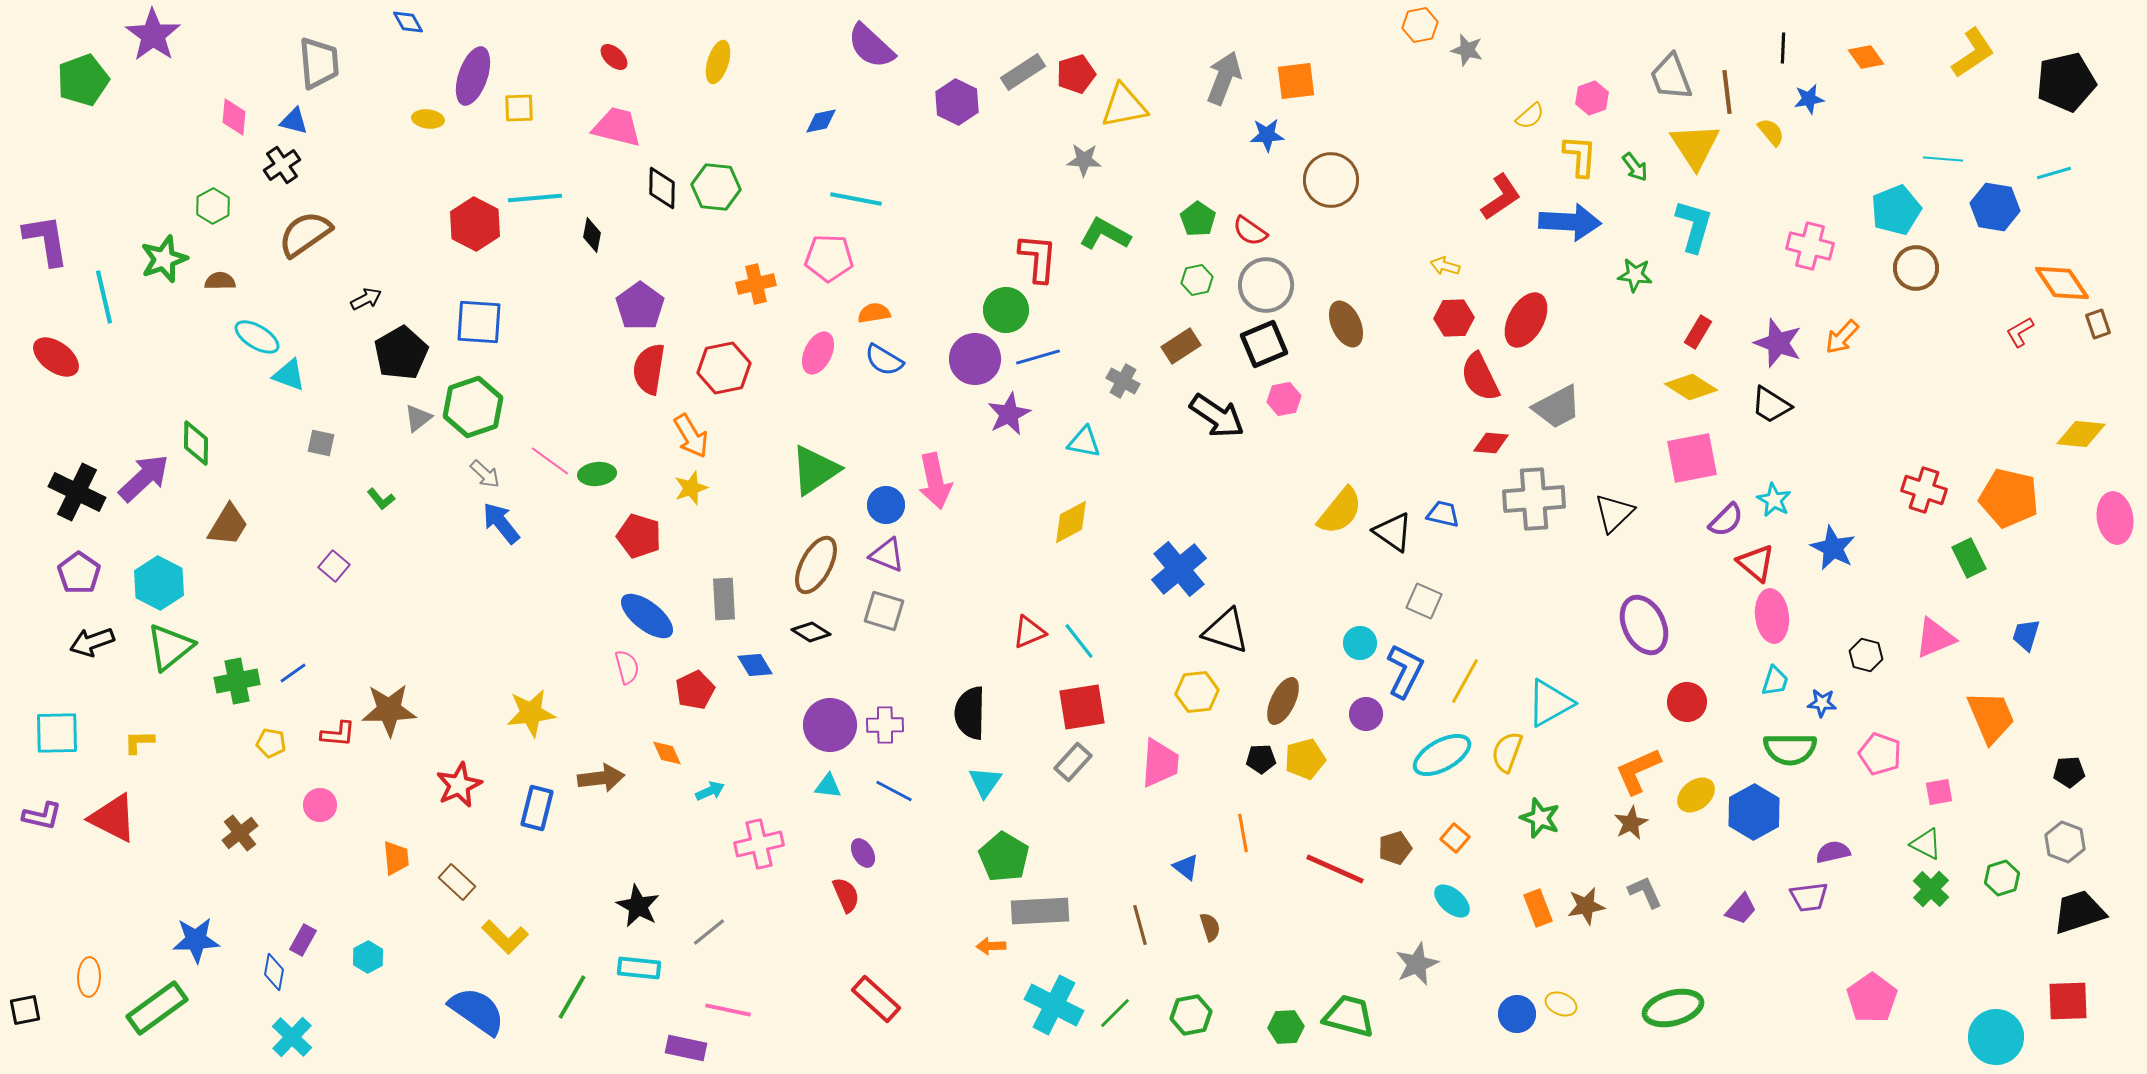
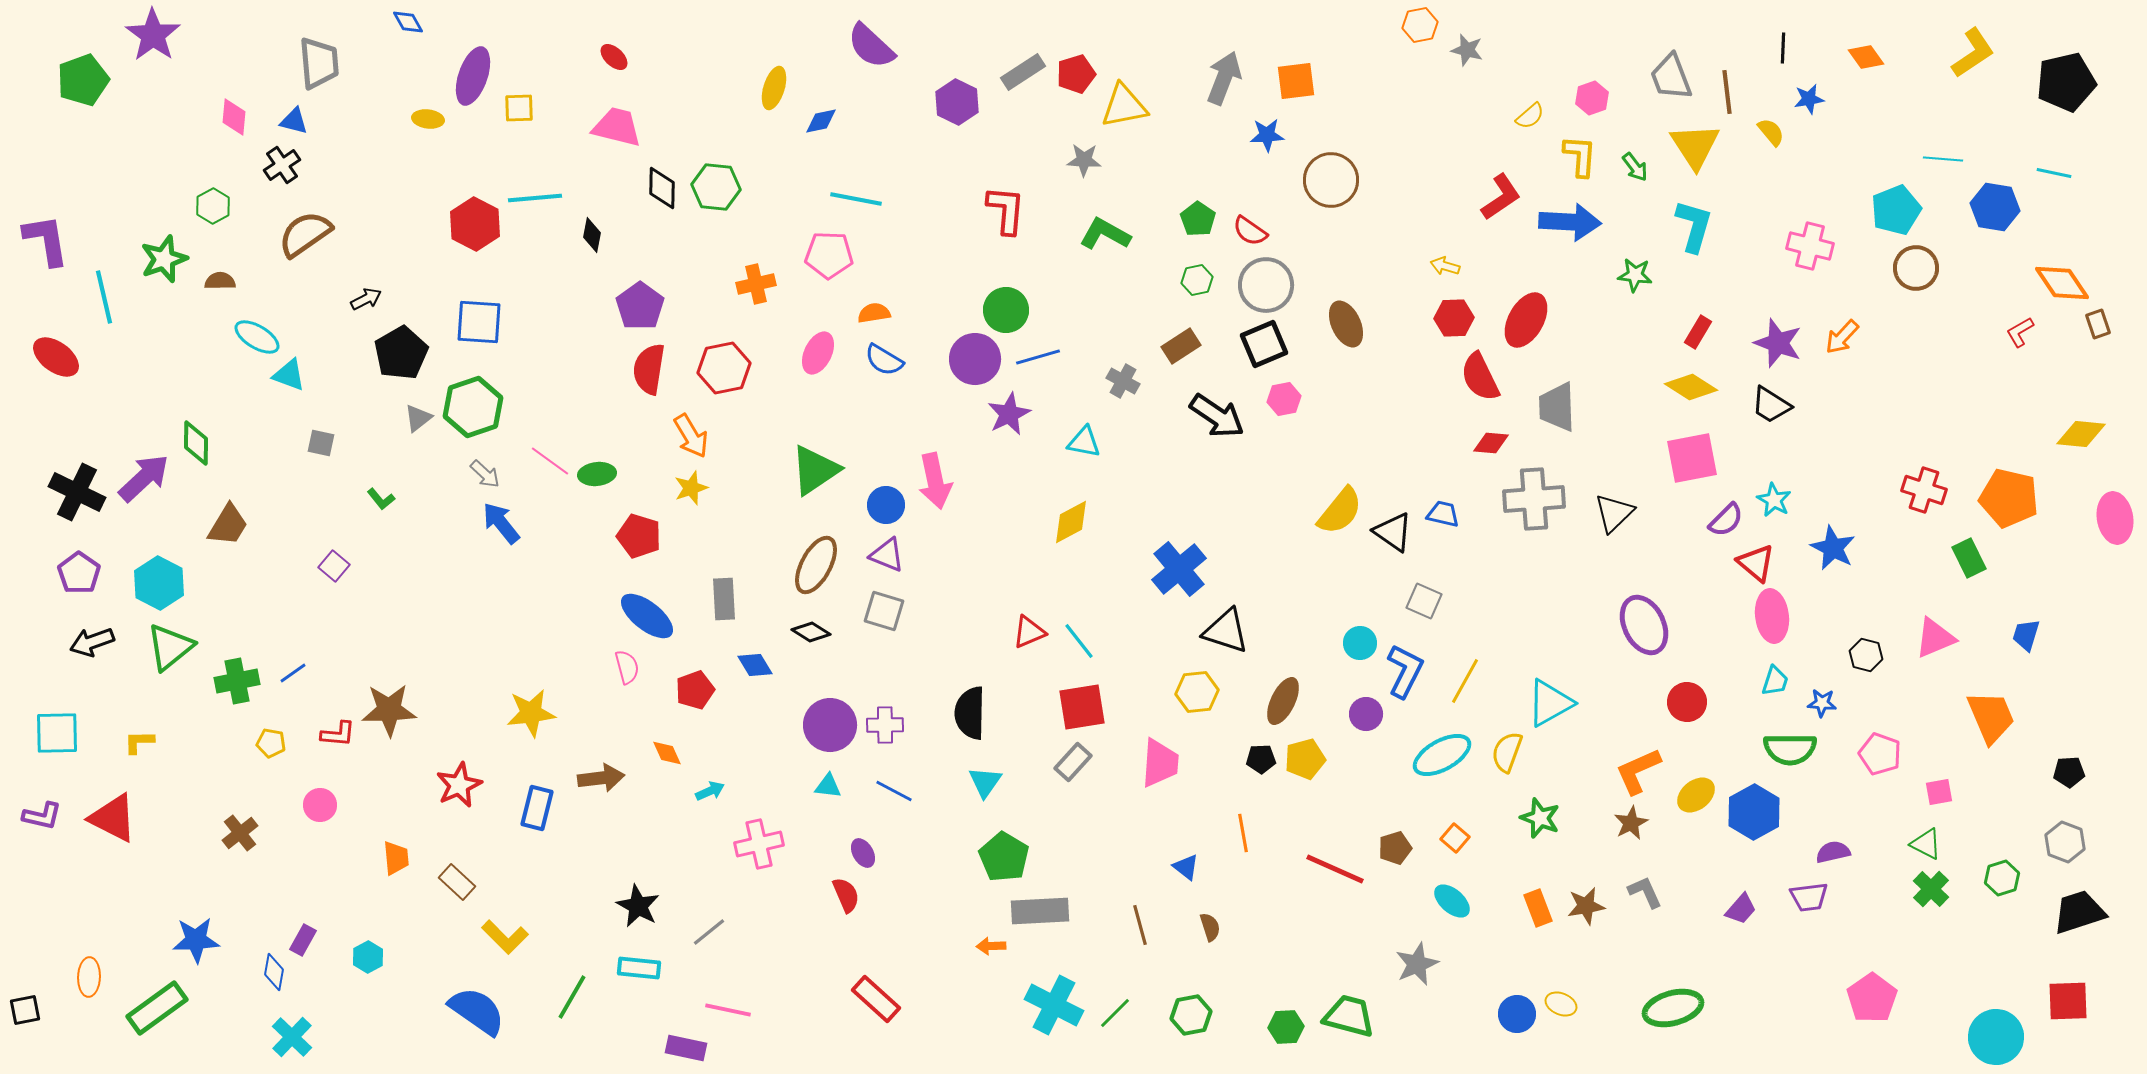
yellow ellipse at (718, 62): moved 56 px right, 26 px down
cyan line at (2054, 173): rotated 28 degrees clockwise
pink pentagon at (829, 258): moved 3 px up
red L-shape at (1038, 258): moved 32 px left, 48 px up
gray trapezoid at (1557, 407): rotated 116 degrees clockwise
red pentagon at (695, 690): rotated 6 degrees clockwise
